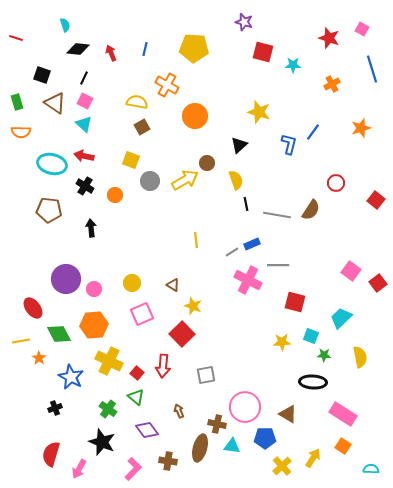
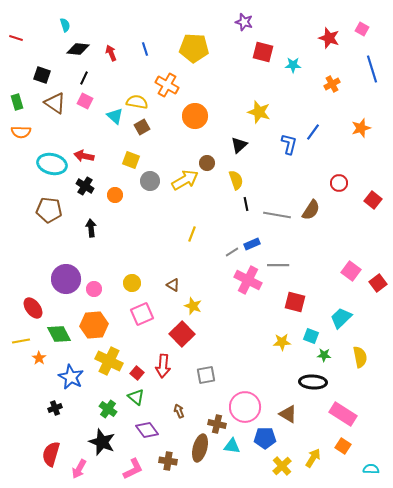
blue line at (145, 49): rotated 32 degrees counterclockwise
cyan triangle at (84, 124): moved 31 px right, 8 px up
red circle at (336, 183): moved 3 px right
red square at (376, 200): moved 3 px left
yellow line at (196, 240): moved 4 px left, 6 px up; rotated 28 degrees clockwise
pink L-shape at (133, 469): rotated 20 degrees clockwise
